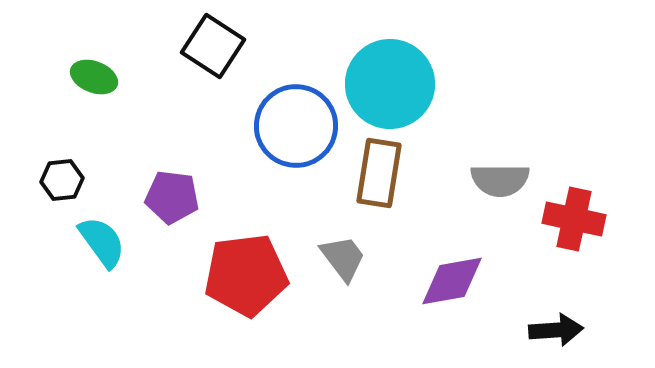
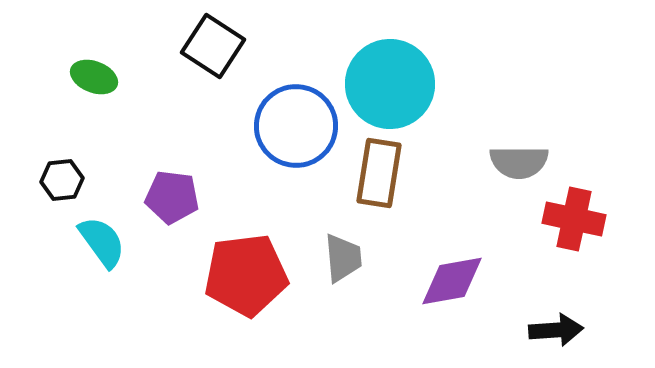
gray semicircle: moved 19 px right, 18 px up
gray trapezoid: rotated 32 degrees clockwise
